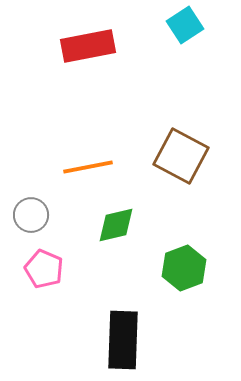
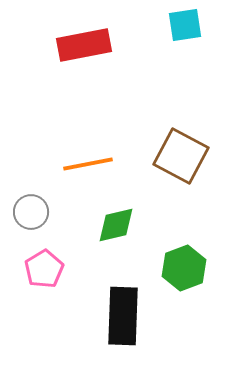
cyan square: rotated 24 degrees clockwise
red rectangle: moved 4 px left, 1 px up
orange line: moved 3 px up
gray circle: moved 3 px up
pink pentagon: rotated 18 degrees clockwise
black rectangle: moved 24 px up
